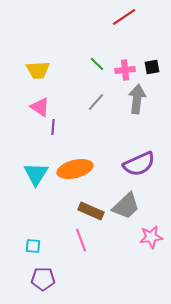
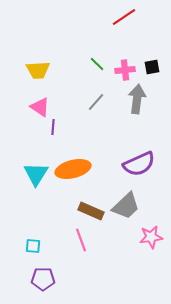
orange ellipse: moved 2 px left
